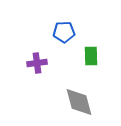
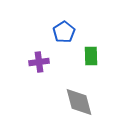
blue pentagon: rotated 30 degrees counterclockwise
purple cross: moved 2 px right, 1 px up
